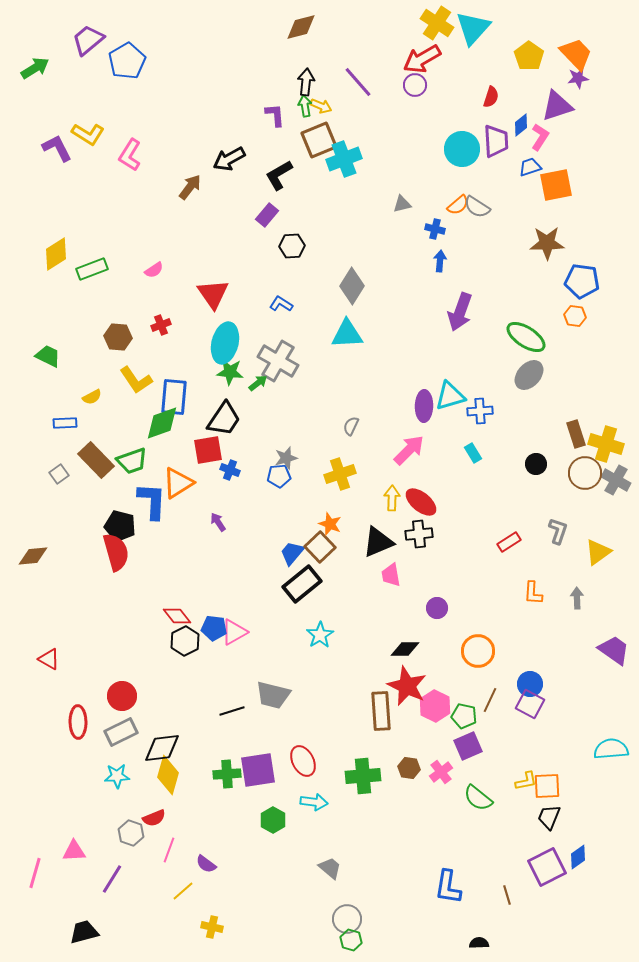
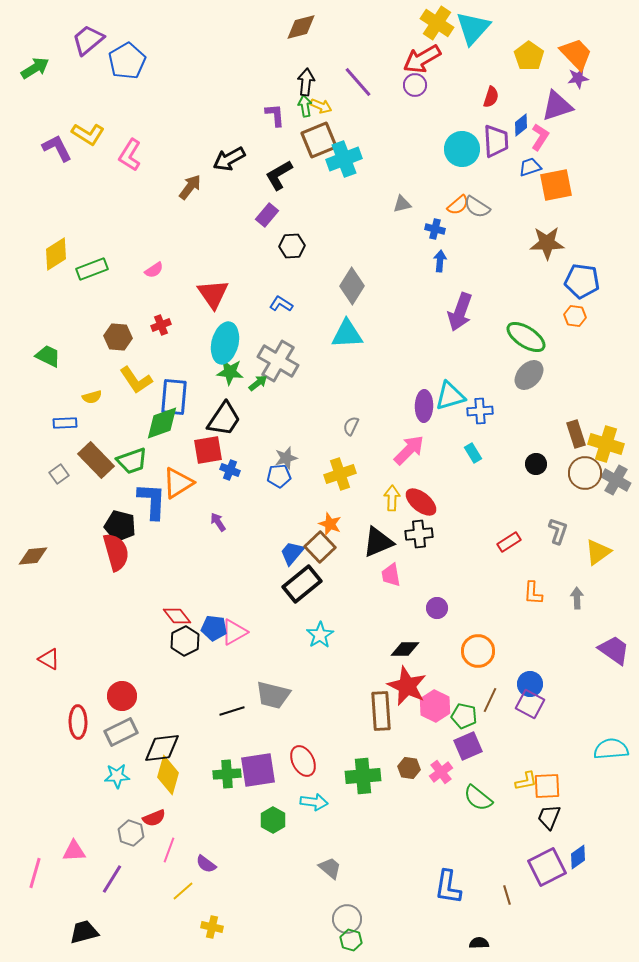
yellow semicircle at (92, 397): rotated 12 degrees clockwise
